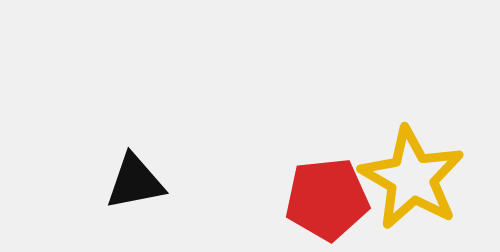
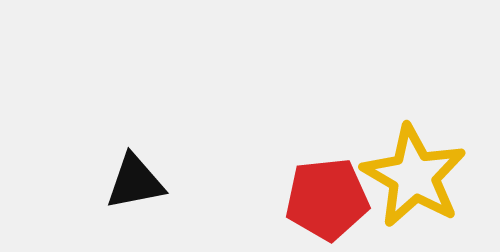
yellow star: moved 2 px right, 2 px up
